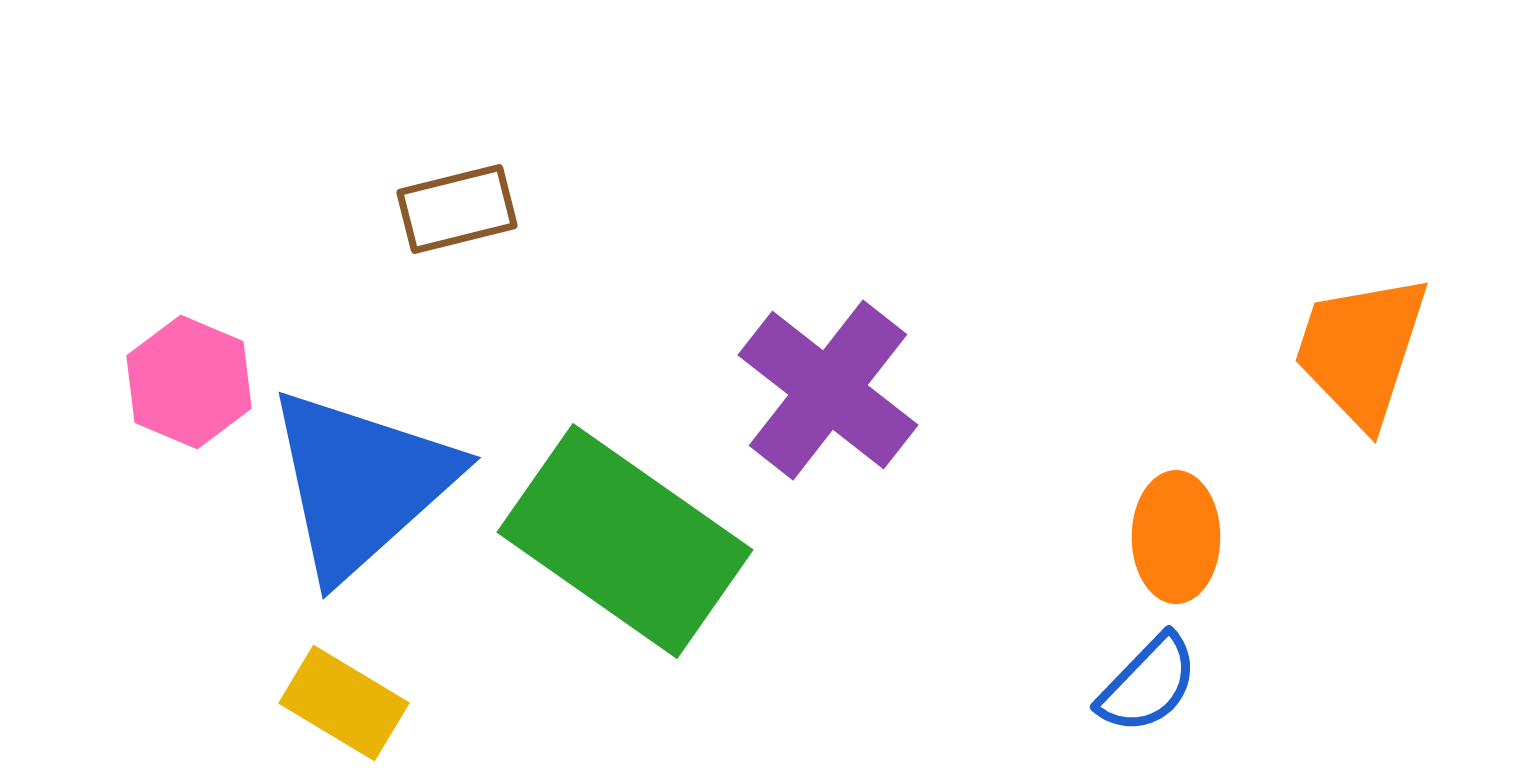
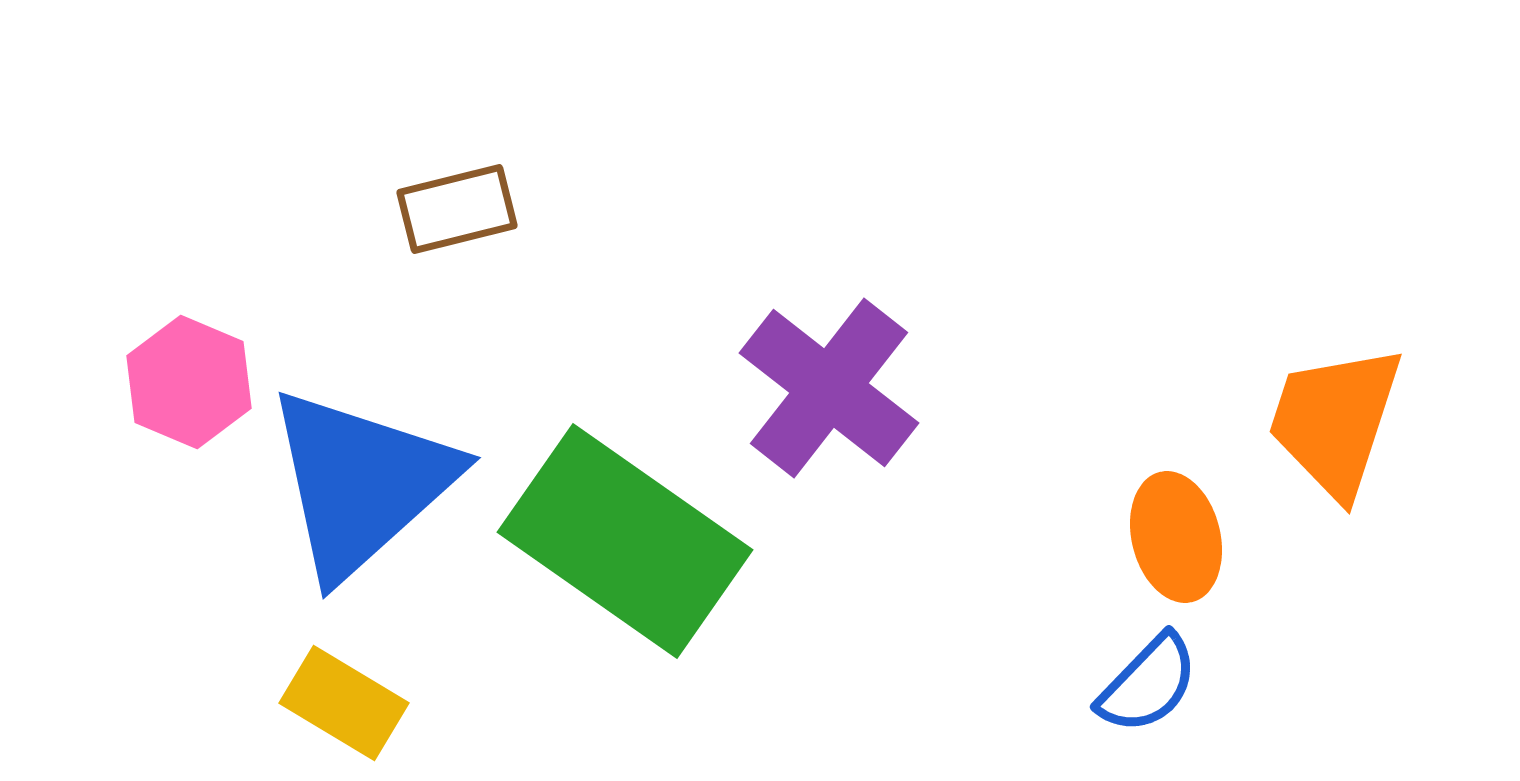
orange trapezoid: moved 26 px left, 71 px down
purple cross: moved 1 px right, 2 px up
orange ellipse: rotated 14 degrees counterclockwise
